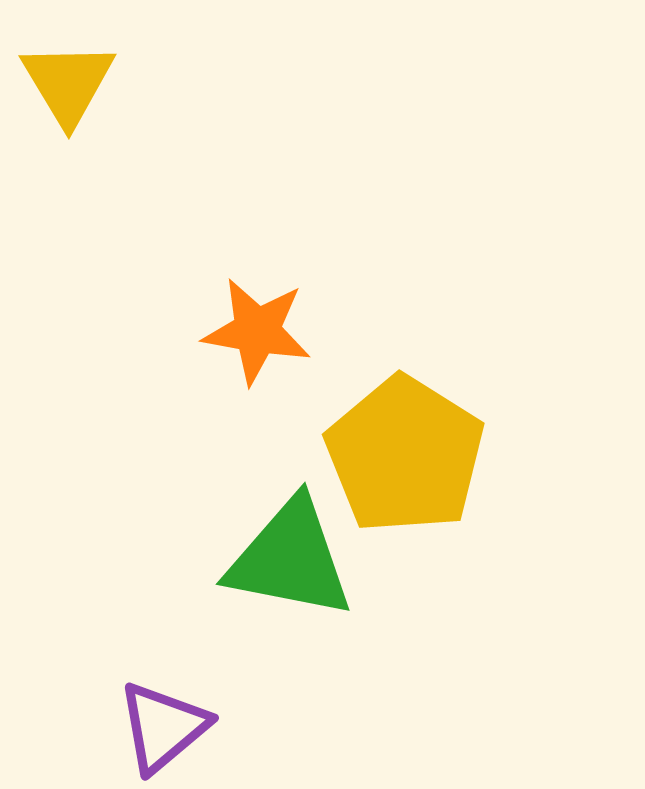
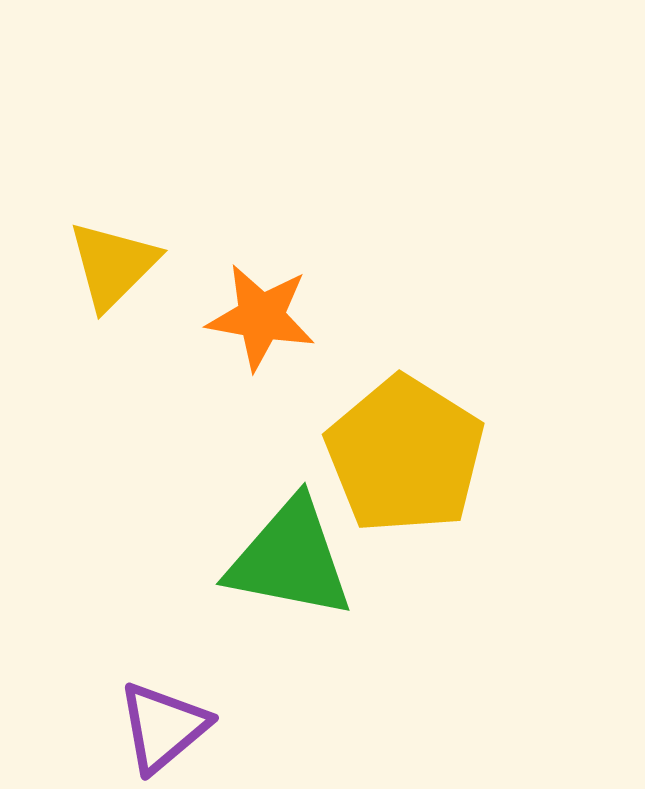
yellow triangle: moved 45 px right, 182 px down; rotated 16 degrees clockwise
orange star: moved 4 px right, 14 px up
